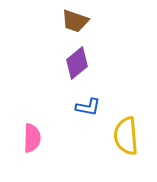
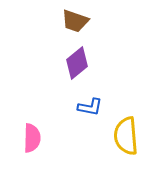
blue L-shape: moved 2 px right
